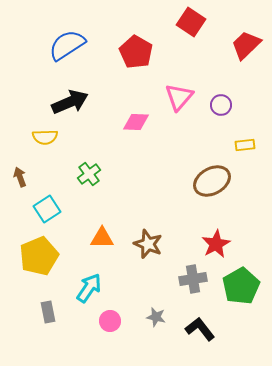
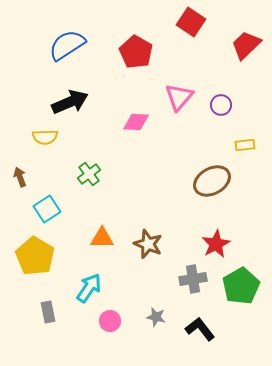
yellow pentagon: moved 4 px left; rotated 18 degrees counterclockwise
